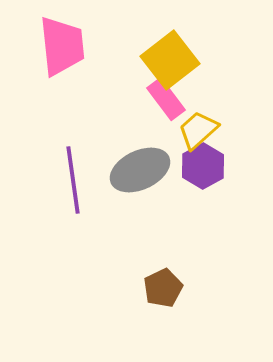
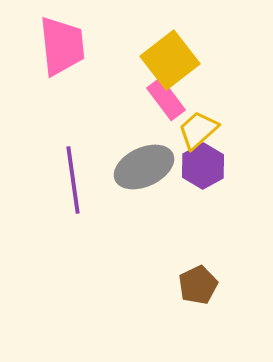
gray ellipse: moved 4 px right, 3 px up
brown pentagon: moved 35 px right, 3 px up
